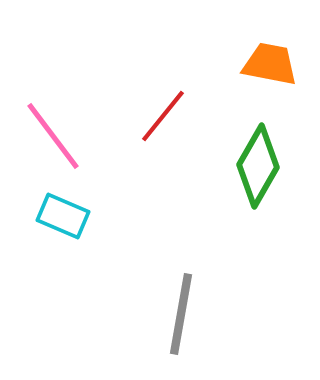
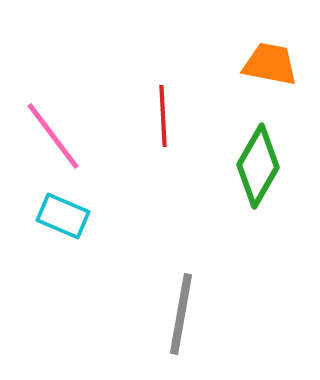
red line: rotated 42 degrees counterclockwise
